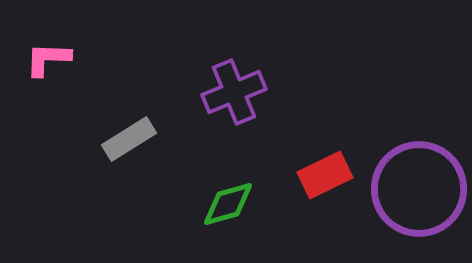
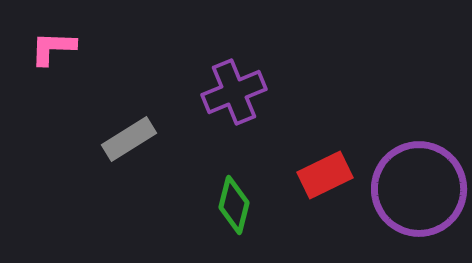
pink L-shape: moved 5 px right, 11 px up
green diamond: moved 6 px right, 1 px down; rotated 60 degrees counterclockwise
